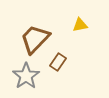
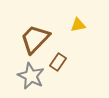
yellow triangle: moved 2 px left
gray star: moved 5 px right; rotated 12 degrees counterclockwise
